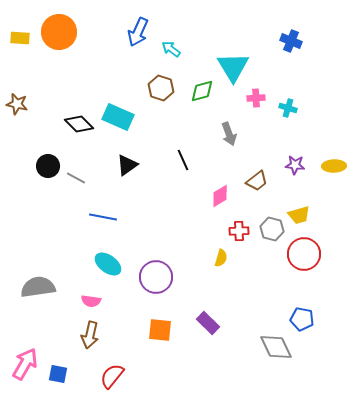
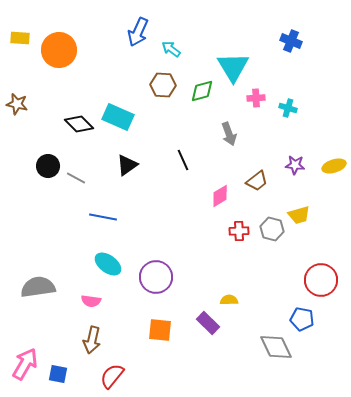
orange circle: moved 18 px down
brown hexagon: moved 2 px right, 3 px up; rotated 15 degrees counterclockwise
yellow ellipse: rotated 15 degrees counterclockwise
red circle: moved 17 px right, 26 px down
yellow semicircle: moved 8 px right, 42 px down; rotated 108 degrees counterclockwise
brown arrow: moved 2 px right, 5 px down
